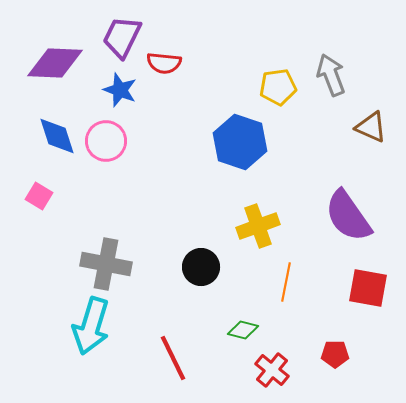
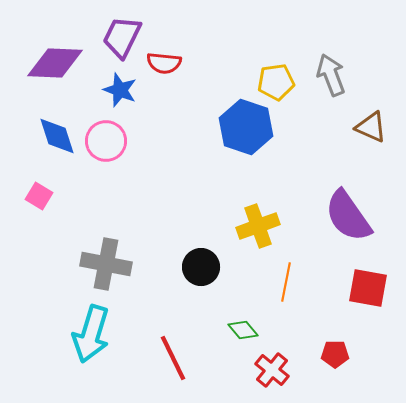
yellow pentagon: moved 2 px left, 5 px up
blue hexagon: moved 6 px right, 15 px up
cyan arrow: moved 8 px down
green diamond: rotated 36 degrees clockwise
